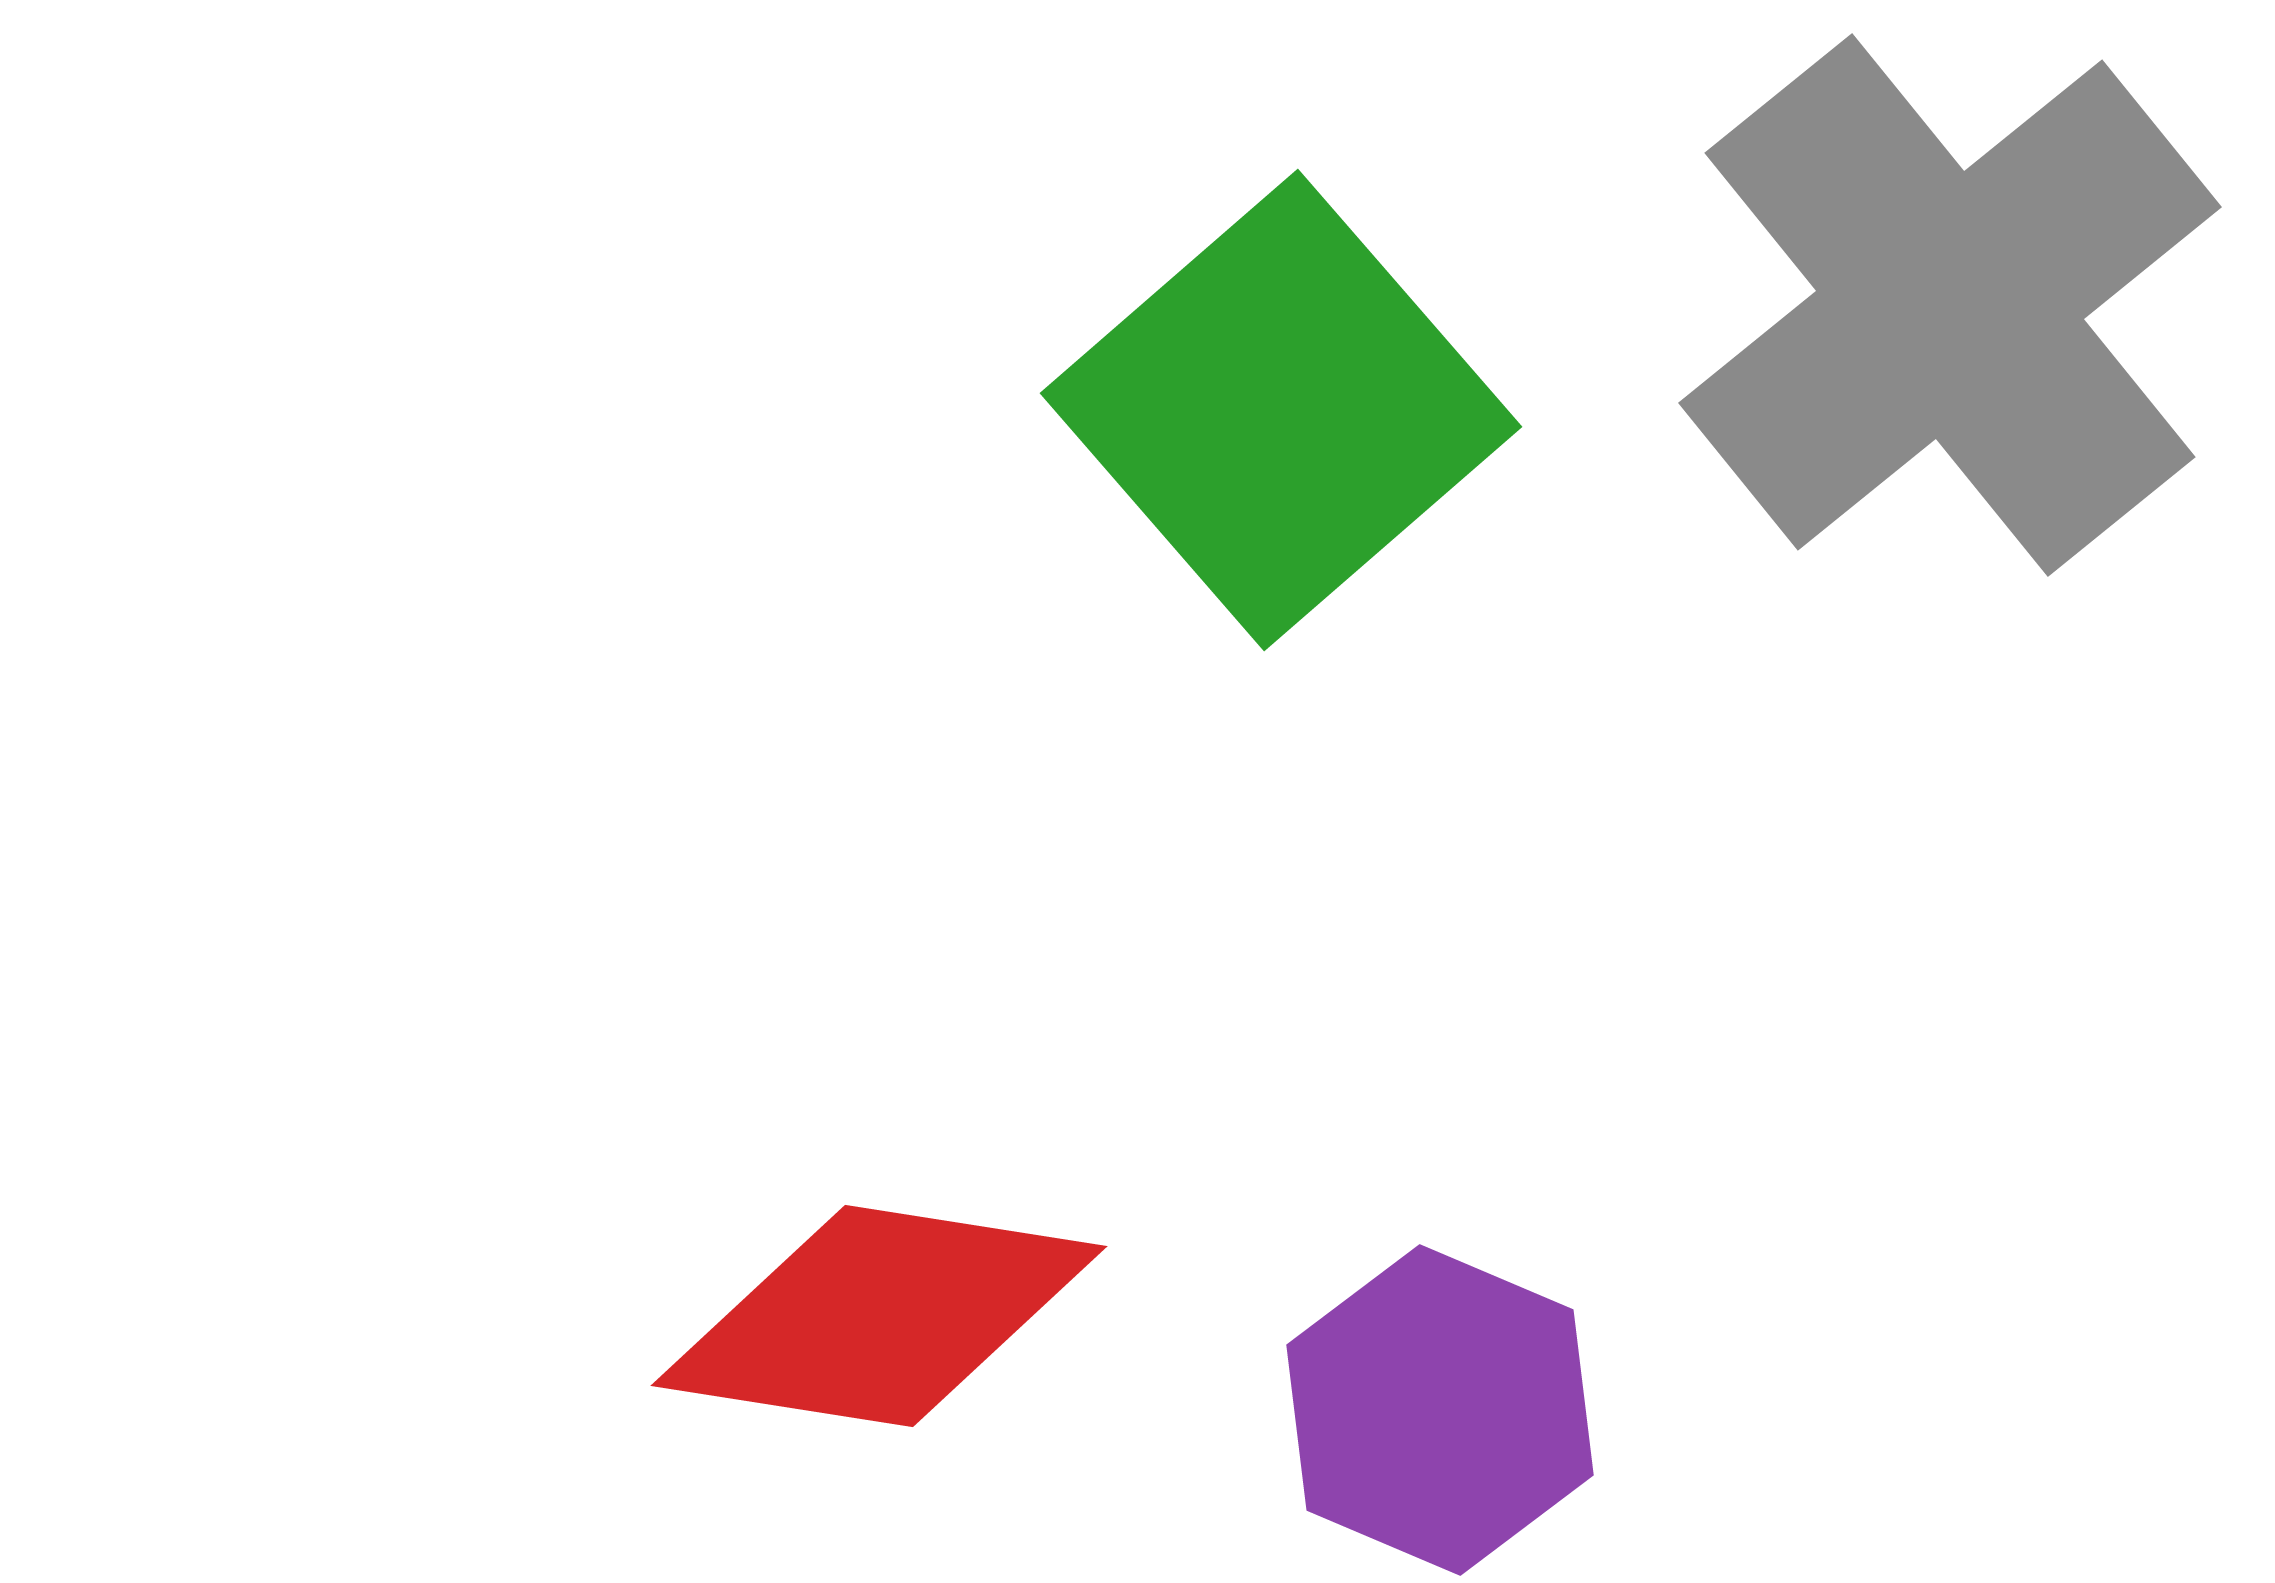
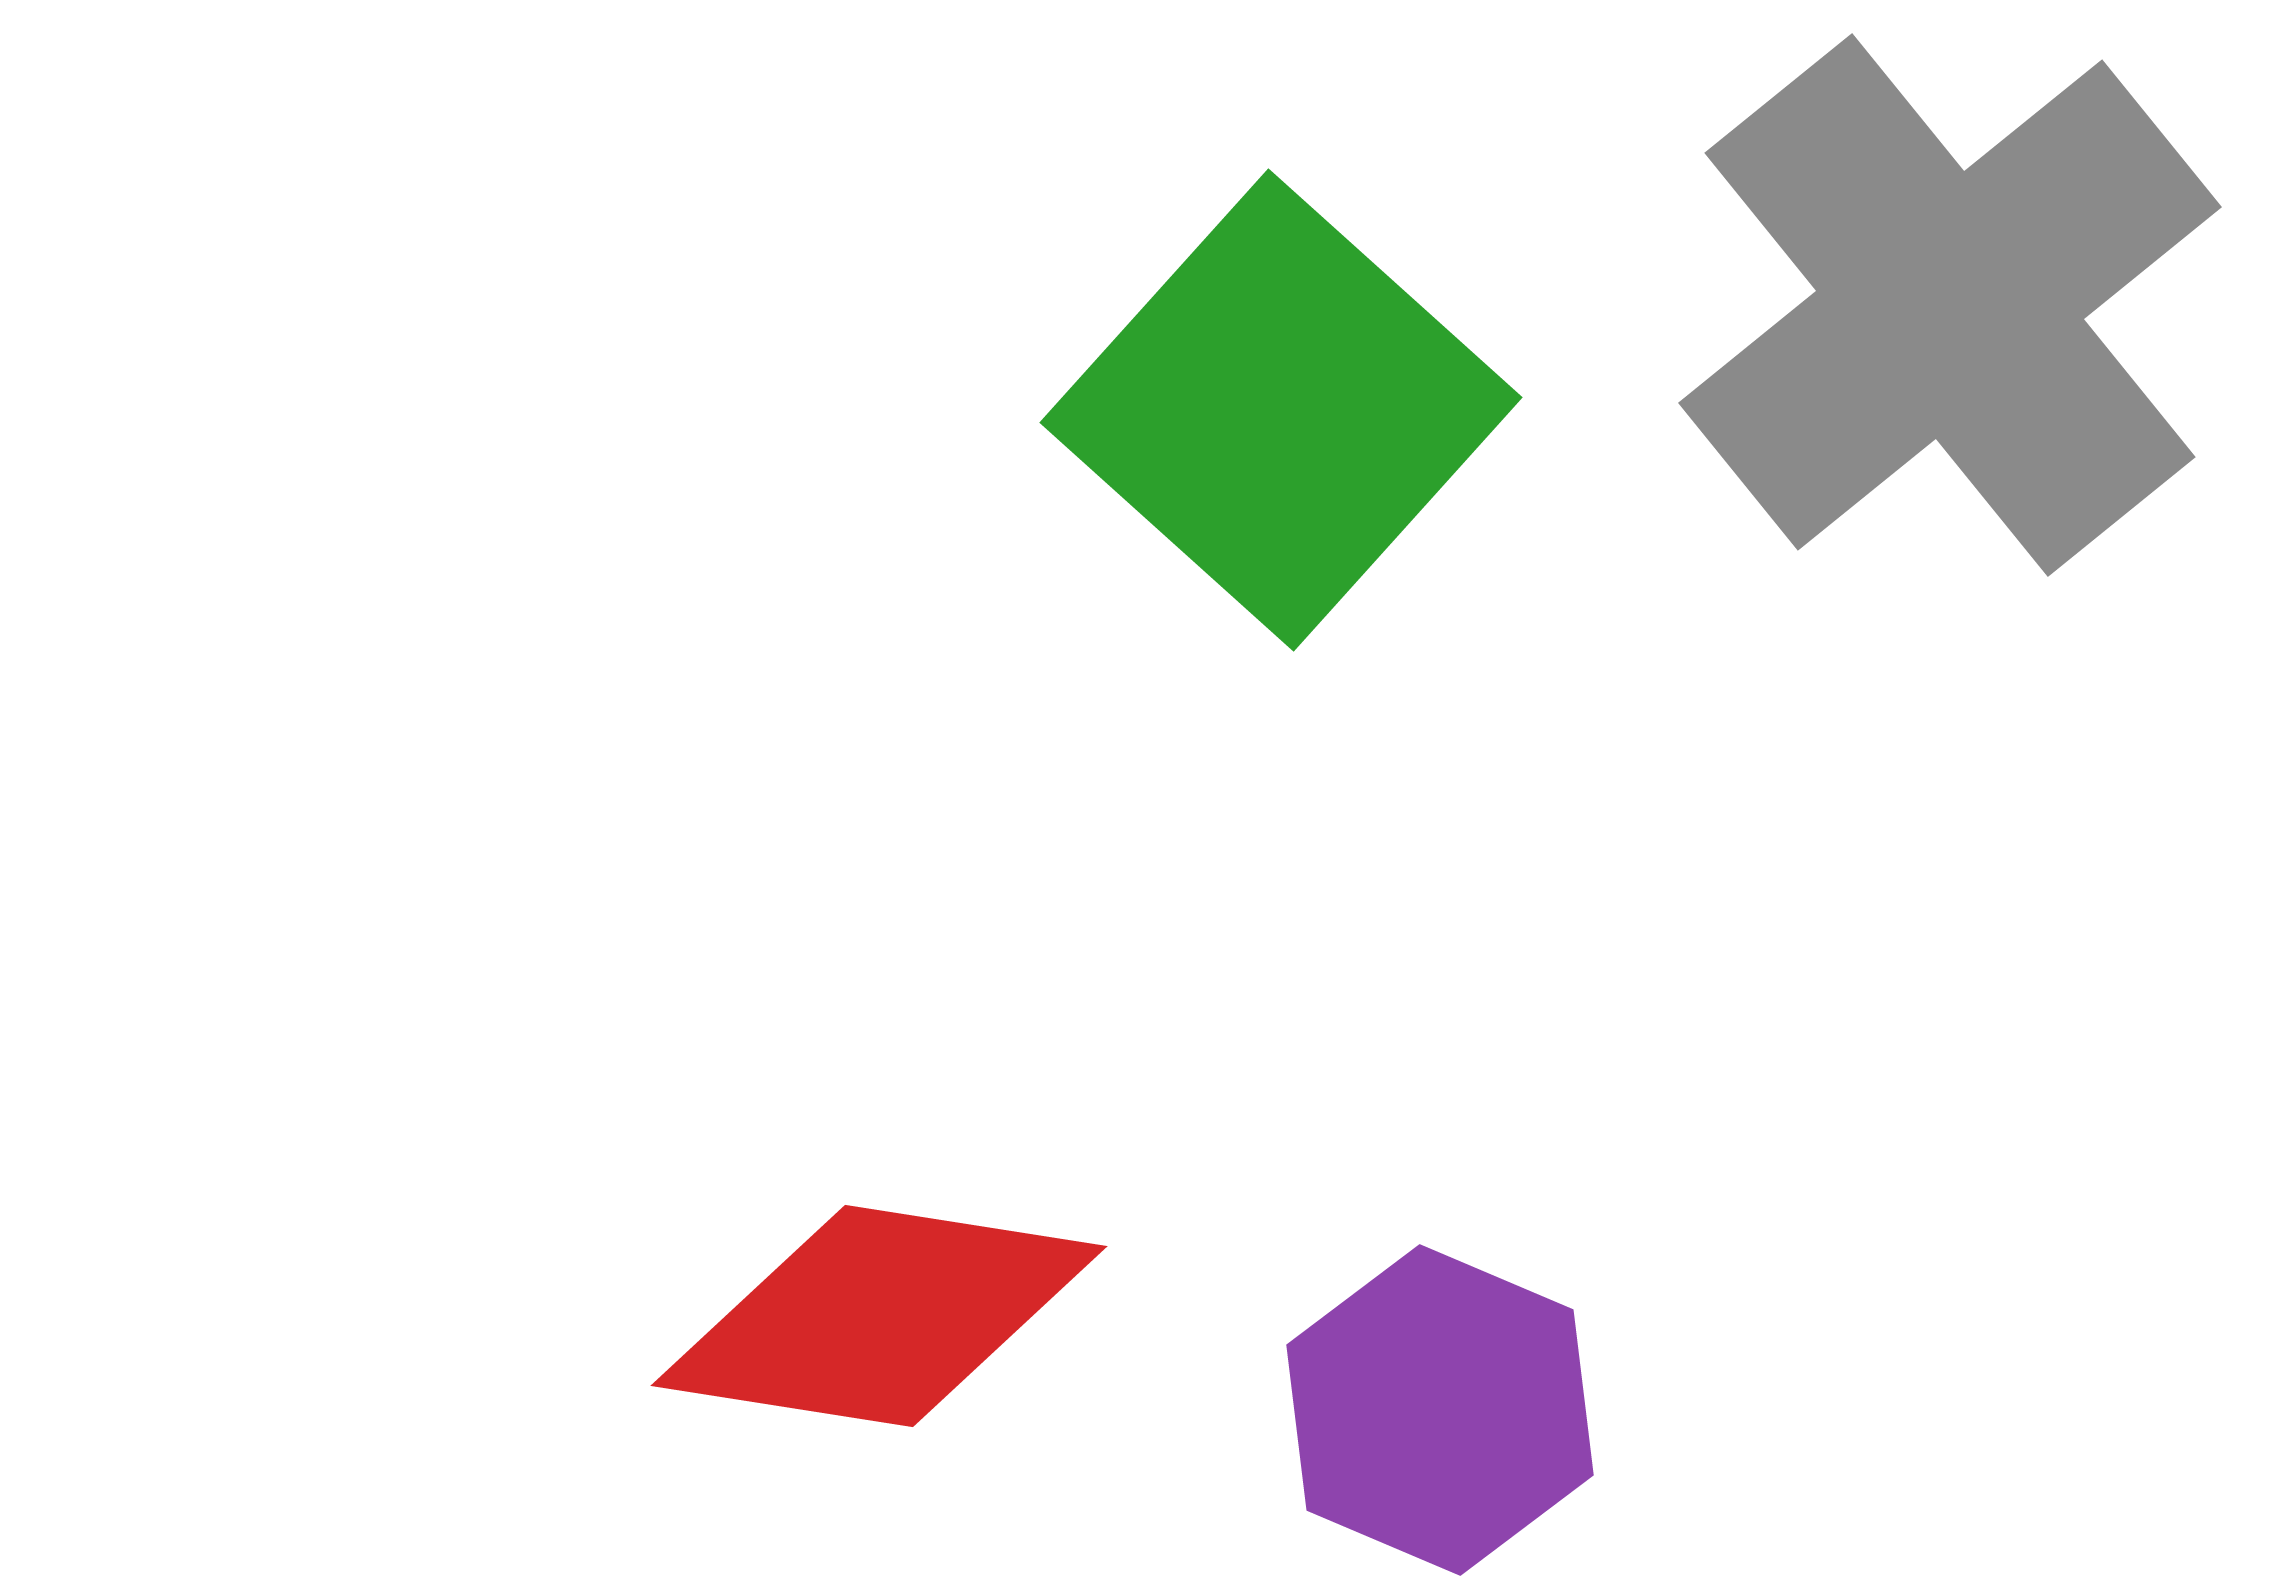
green square: rotated 7 degrees counterclockwise
